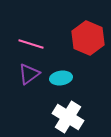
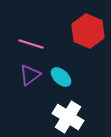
red hexagon: moved 7 px up
purple triangle: moved 1 px right, 1 px down
cyan ellipse: moved 1 px up; rotated 50 degrees clockwise
